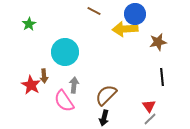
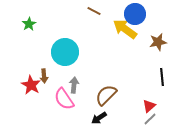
yellow arrow: rotated 40 degrees clockwise
pink semicircle: moved 2 px up
red triangle: rotated 24 degrees clockwise
black arrow: moved 5 px left; rotated 42 degrees clockwise
